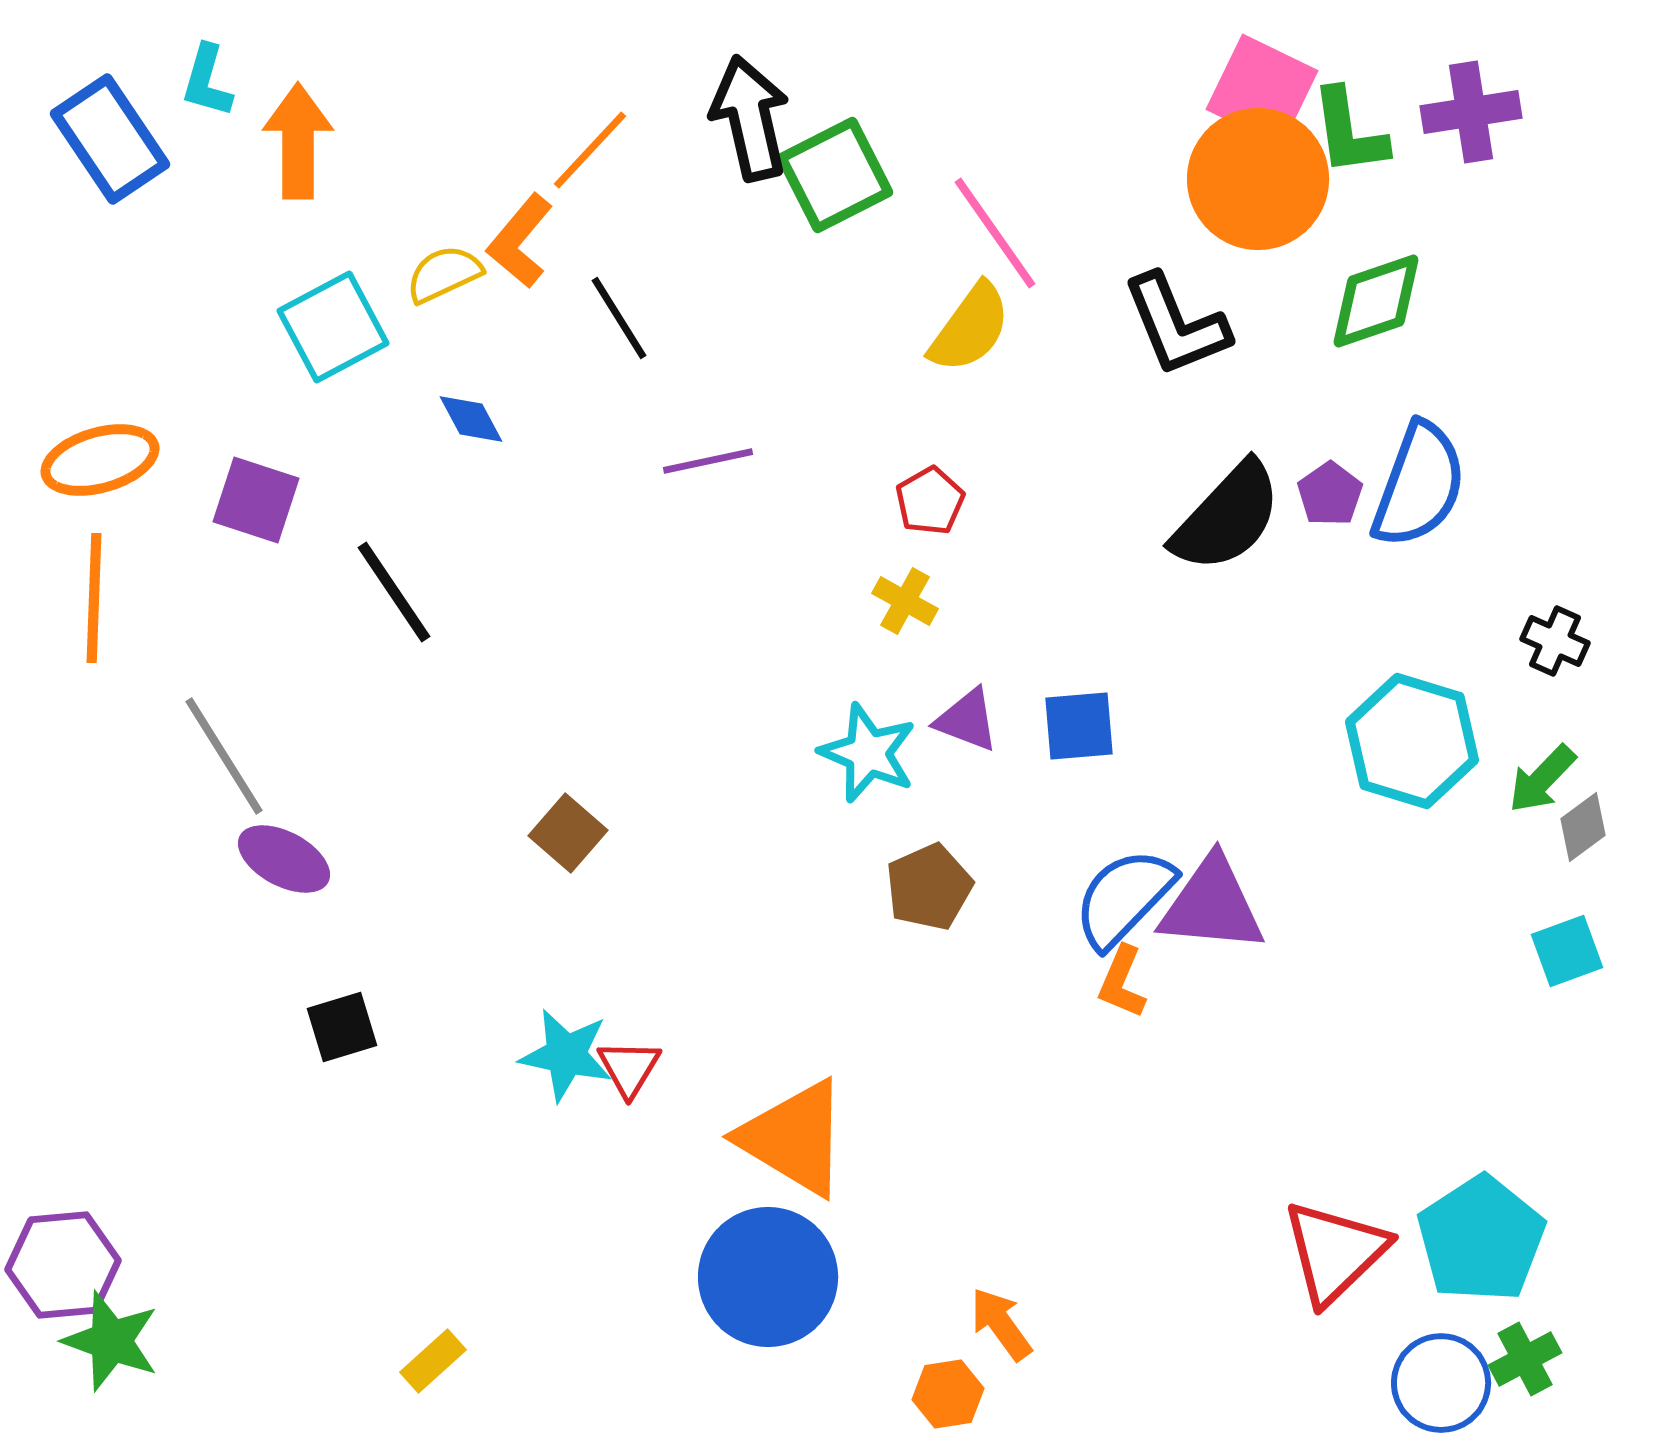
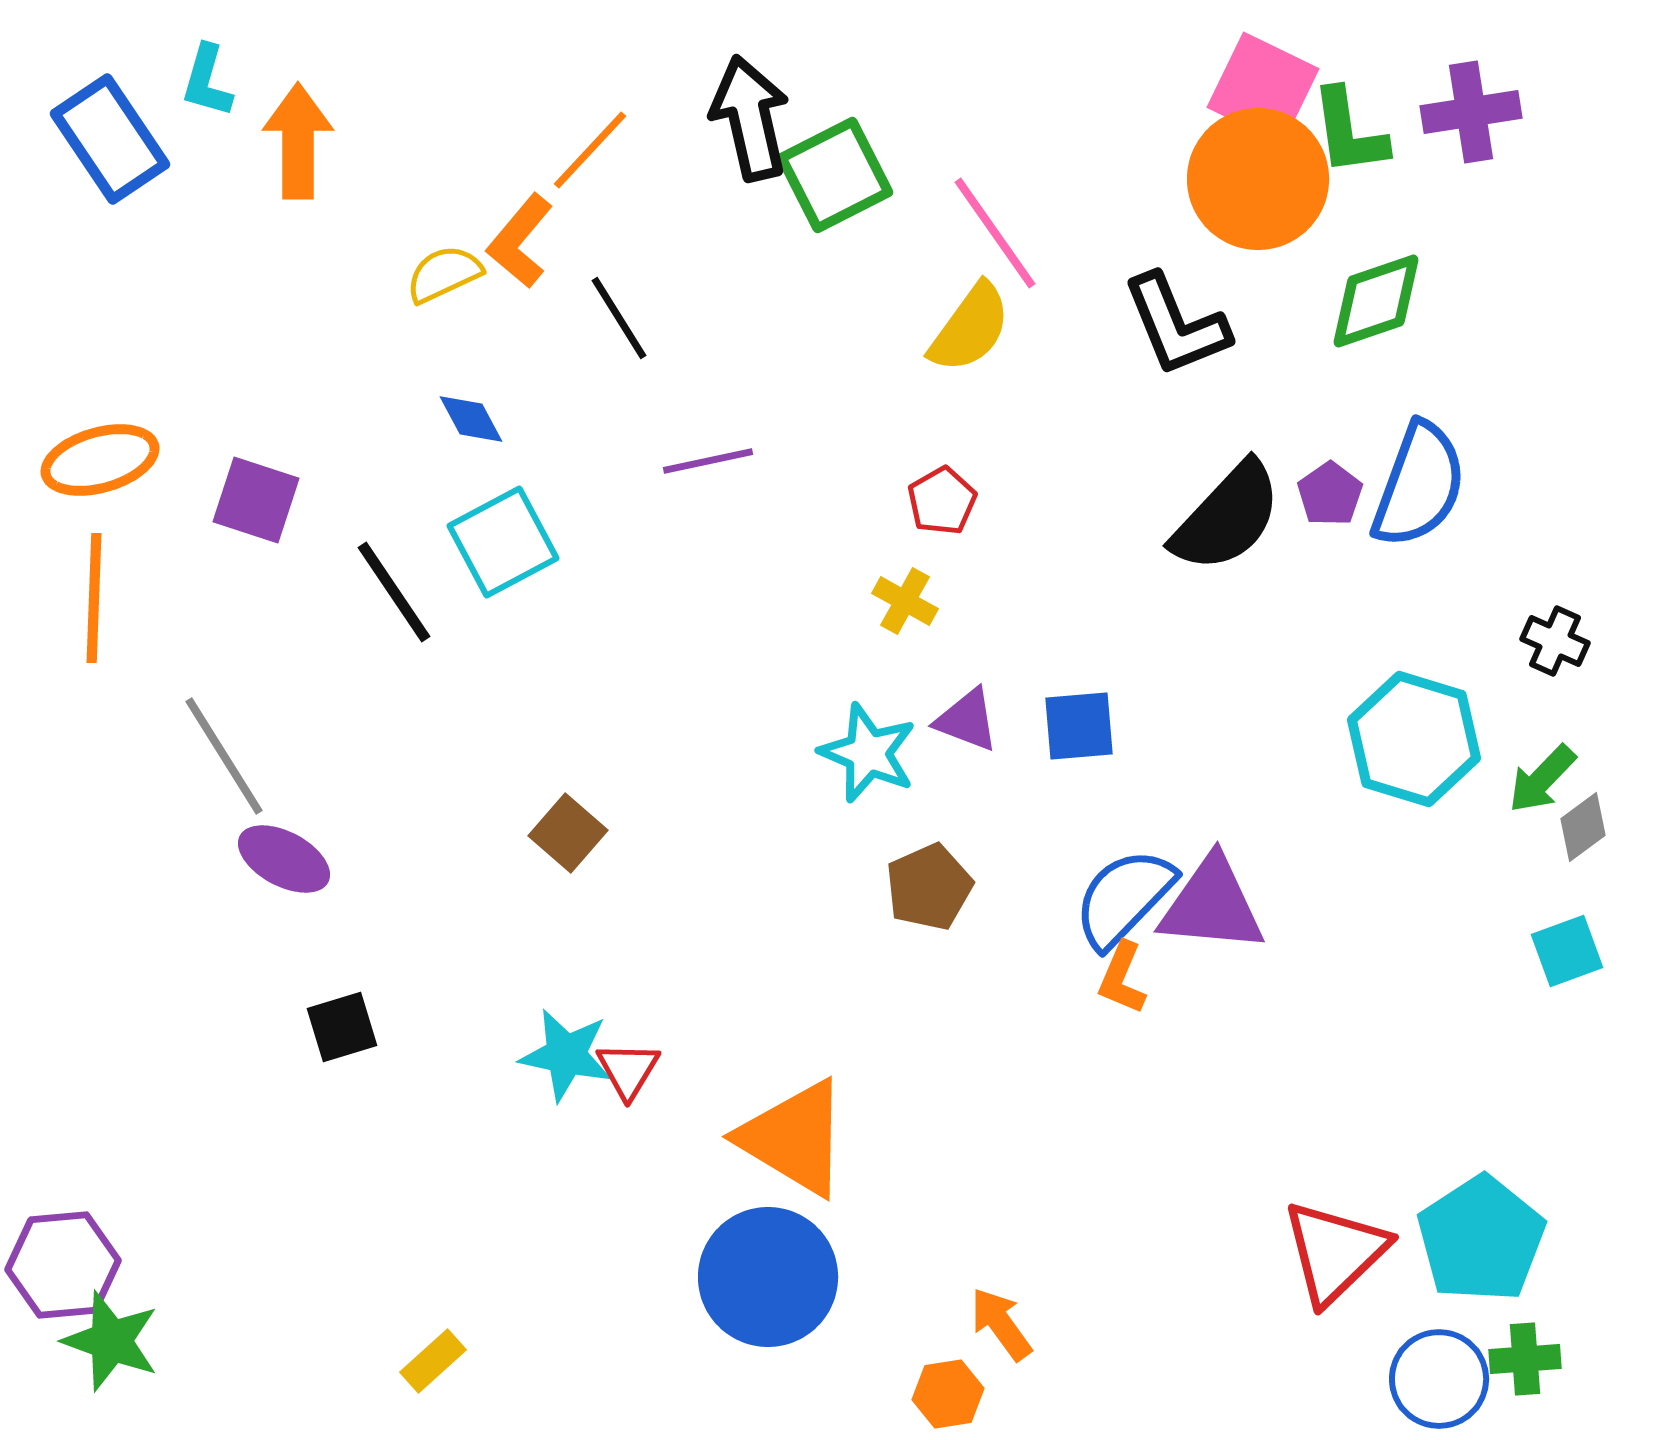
pink square at (1262, 90): moved 1 px right, 2 px up
cyan square at (333, 327): moved 170 px right, 215 px down
red pentagon at (930, 501): moved 12 px right
cyan hexagon at (1412, 741): moved 2 px right, 2 px up
orange L-shape at (1122, 982): moved 4 px up
red triangle at (629, 1068): moved 1 px left, 2 px down
green cross at (1525, 1359): rotated 24 degrees clockwise
blue circle at (1441, 1383): moved 2 px left, 4 px up
